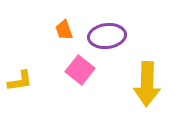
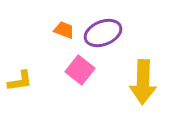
orange trapezoid: rotated 130 degrees clockwise
purple ellipse: moved 4 px left, 3 px up; rotated 15 degrees counterclockwise
yellow arrow: moved 4 px left, 2 px up
